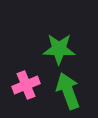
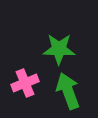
pink cross: moved 1 px left, 2 px up
